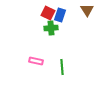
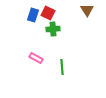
blue rectangle: moved 27 px left
green cross: moved 2 px right, 1 px down
pink rectangle: moved 3 px up; rotated 16 degrees clockwise
